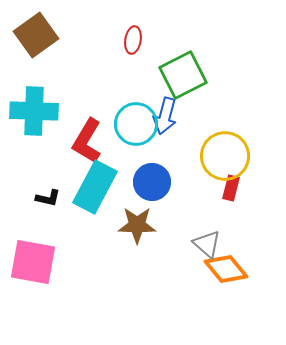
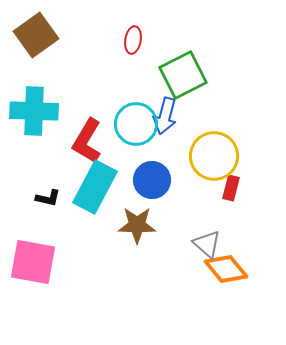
yellow circle: moved 11 px left
blue circle: moved 2 px up
